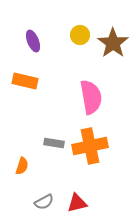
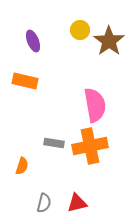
yellow circle: moved 5 px up
brown star: moved 4 px left, 2 px up
pink semicircle: moved 4 px right, 8 px down
gray semicircle: moved 1 px down; rotated 48 degrees counterclockwise
